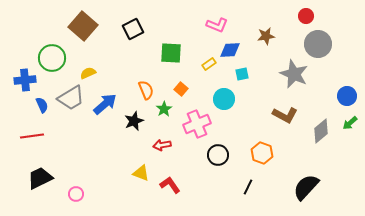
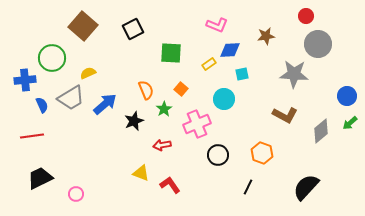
gray star: rotated 20 degrees counterclockwise
